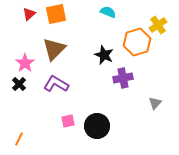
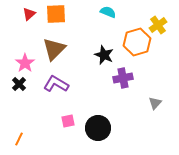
orange square: rotated 10 degrees clockwise
black circle: moved 1 px right, 2 px down
